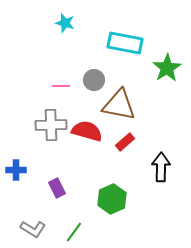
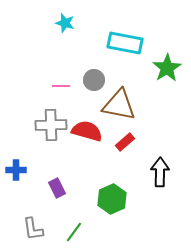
black arrow: moved 1 px left, 5 px down
gray L-shape: rotated 50 degrees clockwise
